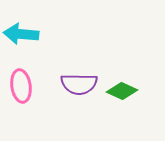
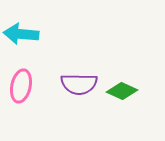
pink ellipse: rotated 20 degrees clockwise
